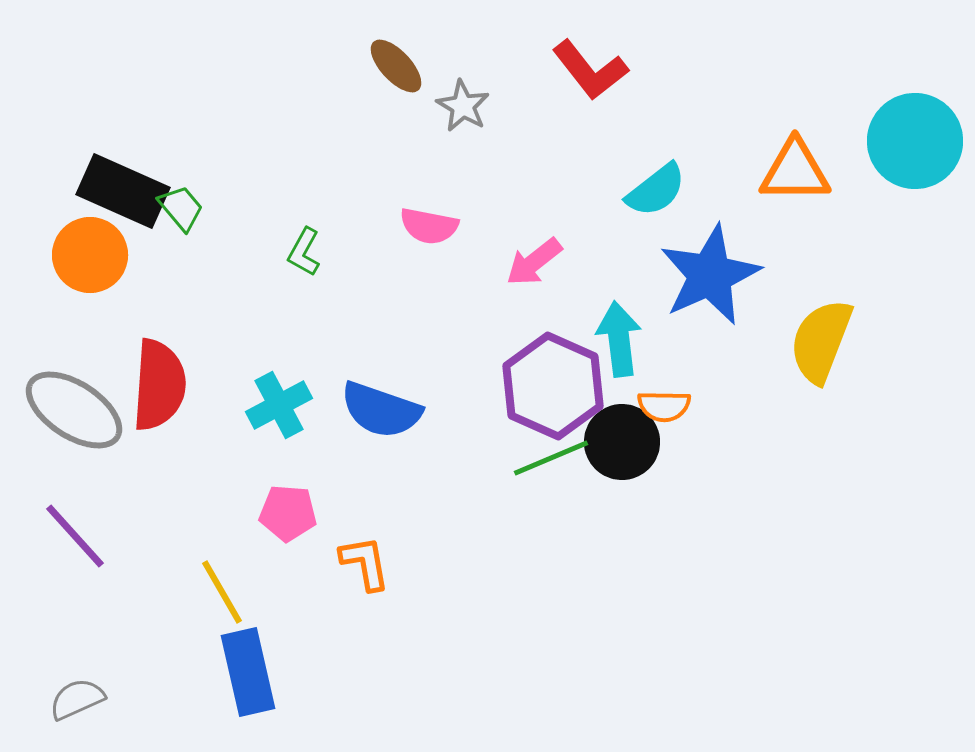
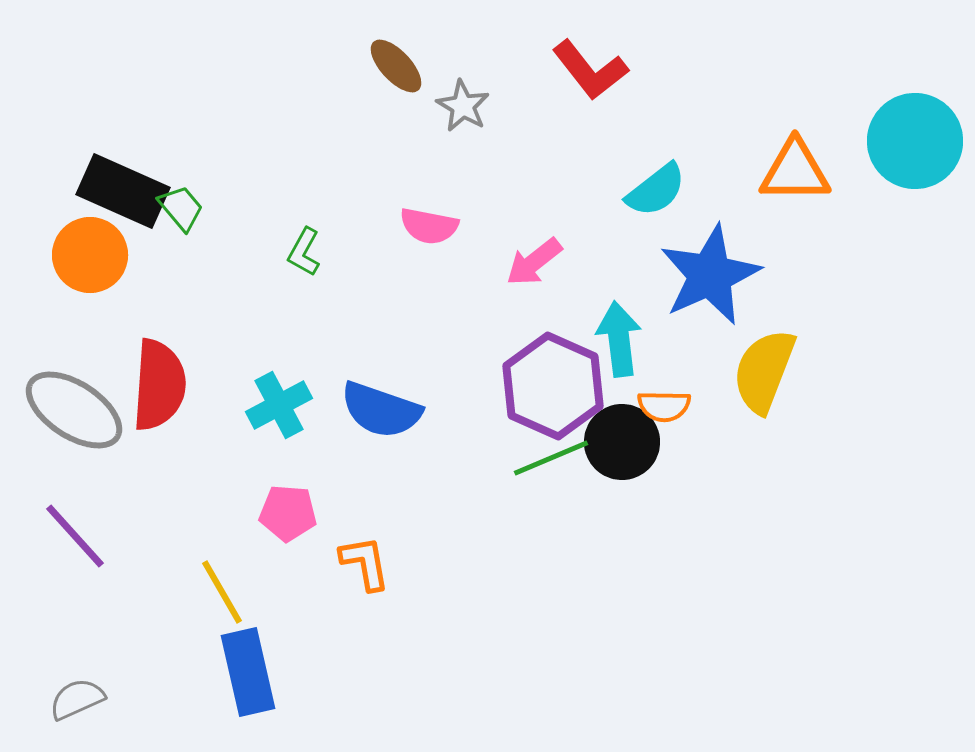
yellow semicircle: moved 57 px left, 30 px down
